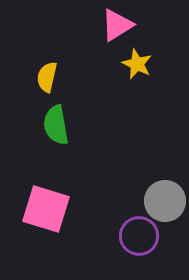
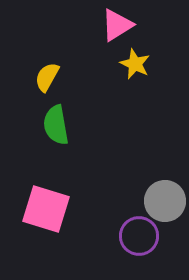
yellow star: moved 2 px left
yellow semicircle: rotated 16 degrees clockwise
